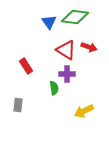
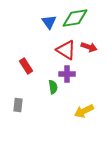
green diamond: moved 1 px down; rotated 16 degrees counterclockwise
green semicircle: moved 1 px left, 1 px up
